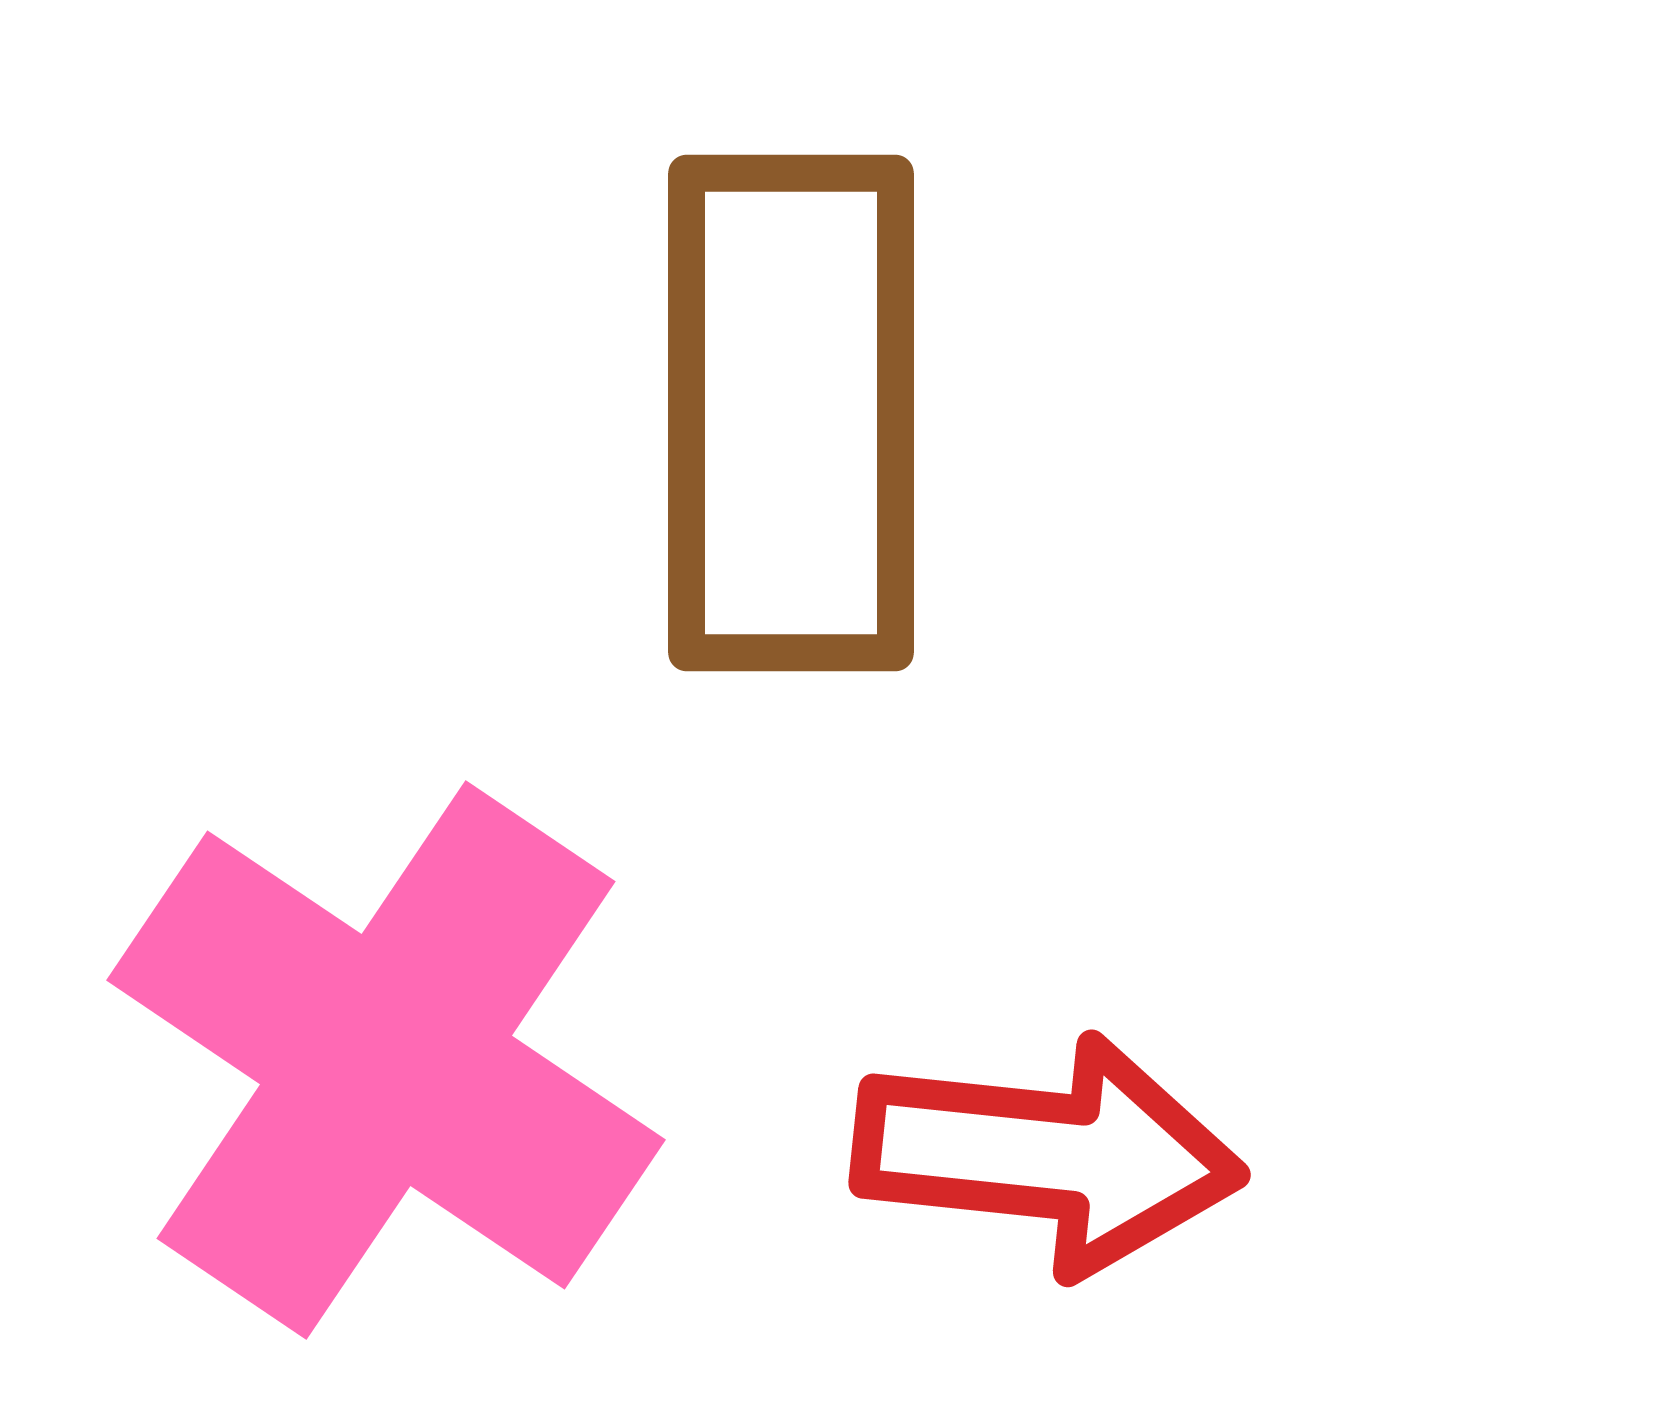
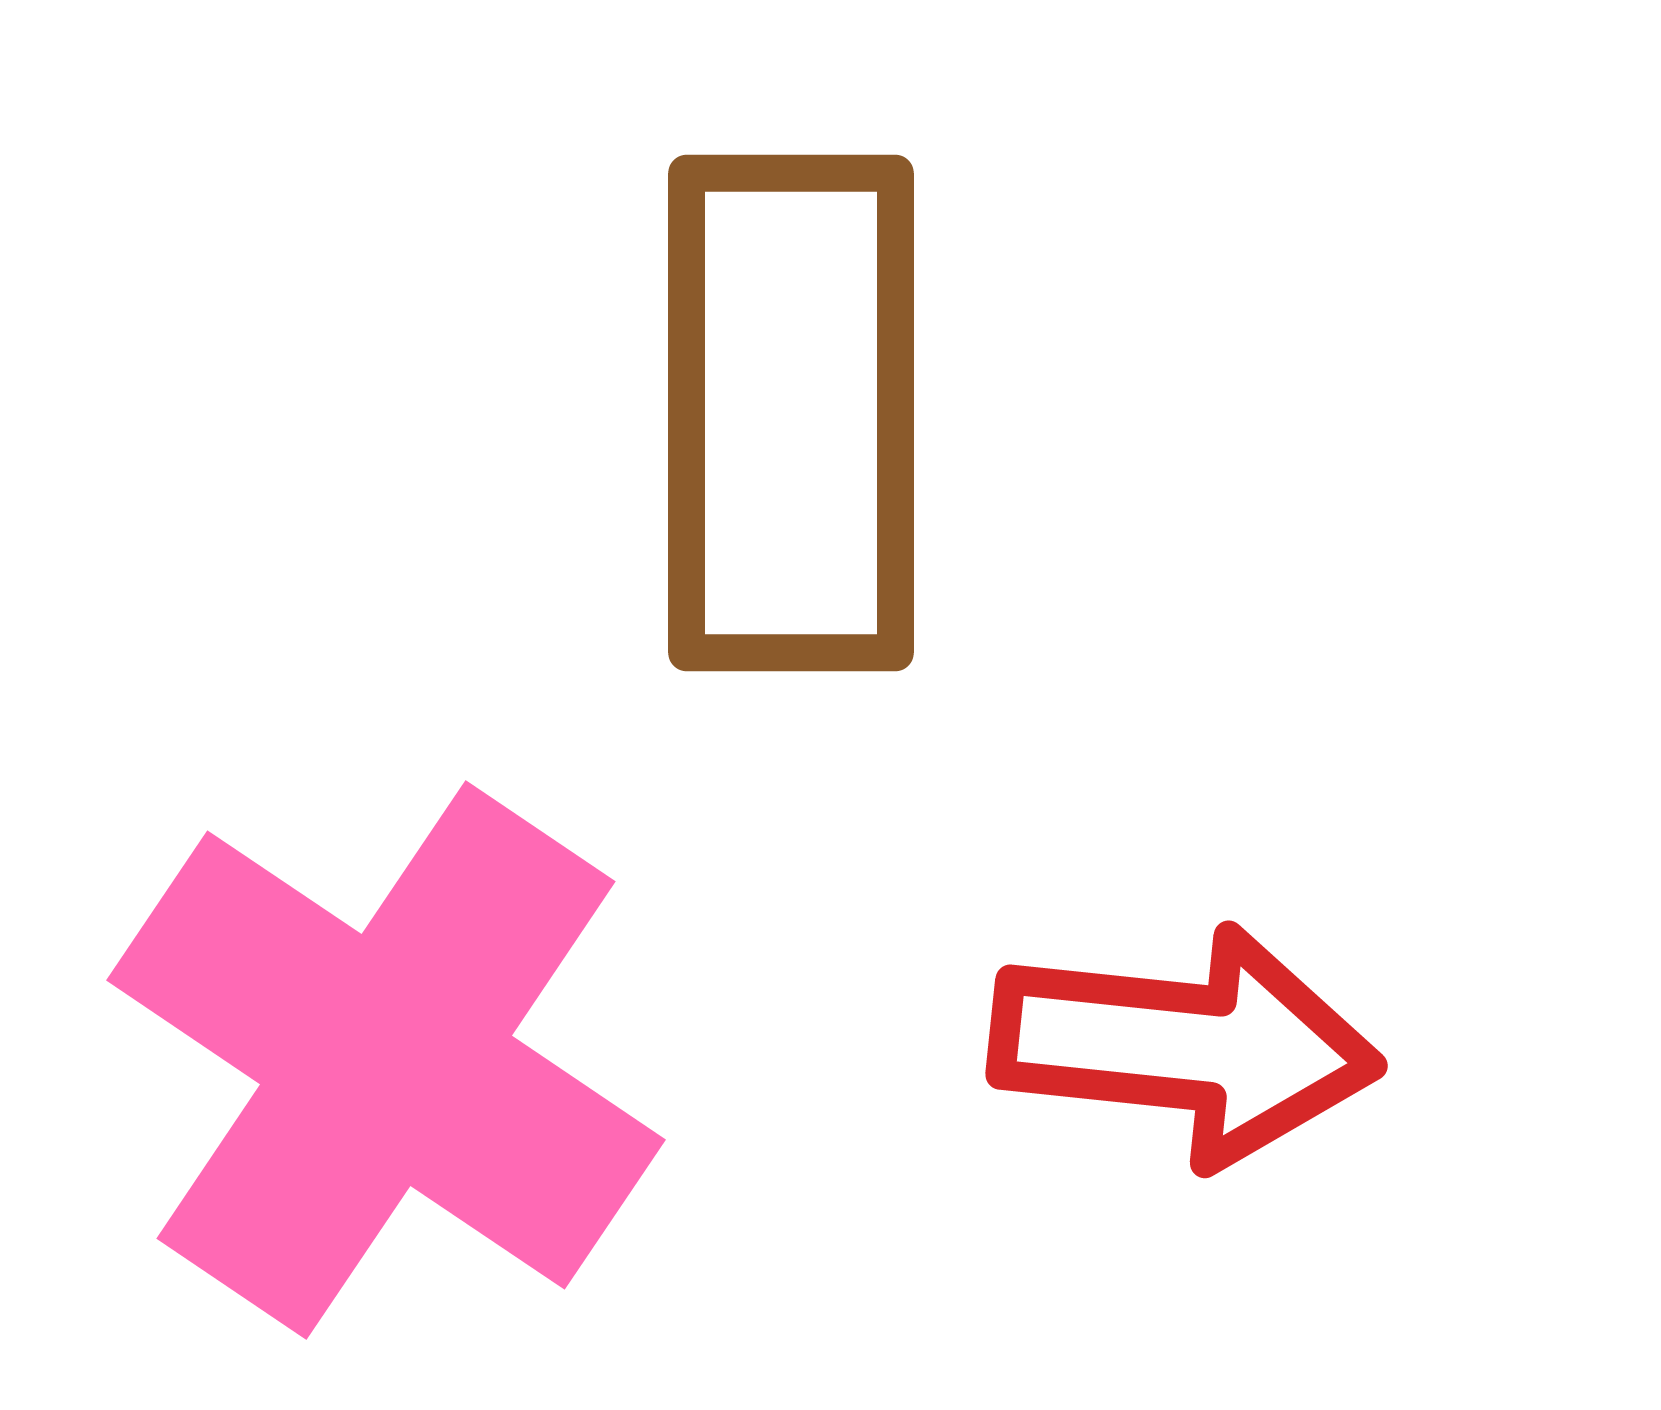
red arrow: moved 137 px right, 109 px up
